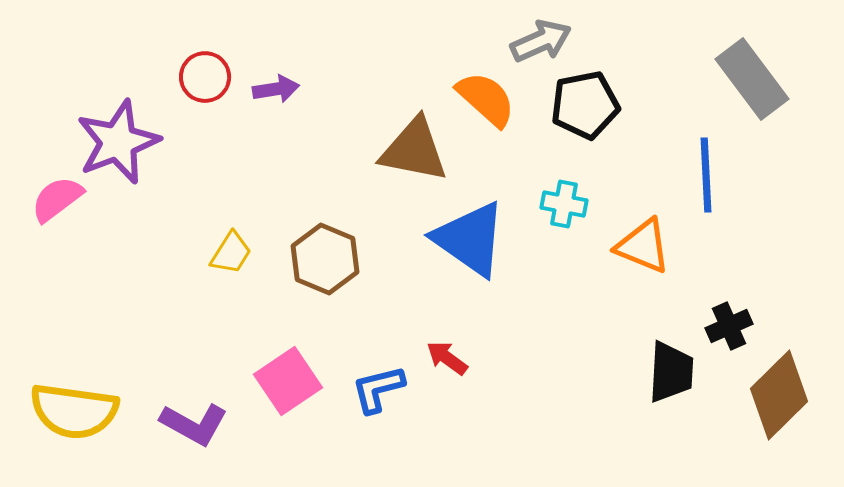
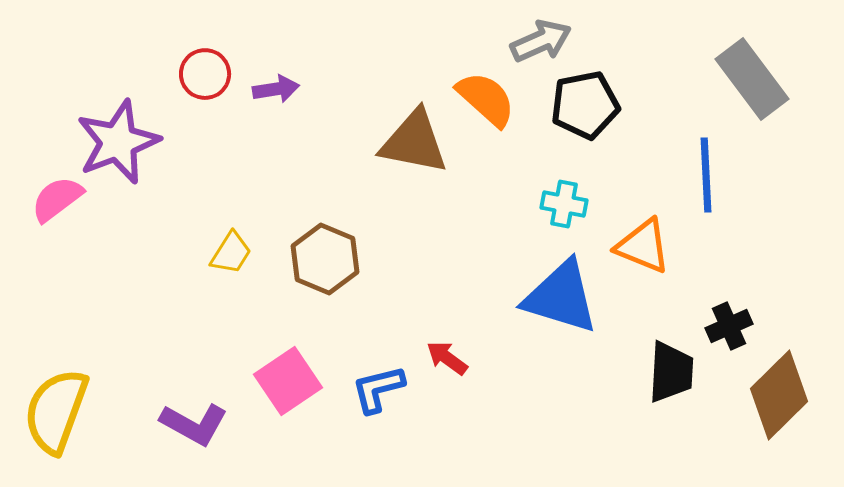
red circle: moved 3 px up
brown triangle: moved 8 px up
blue triangle: moved 91 px right, 58 px down; rotated 18 degrees counterclockwise
yellow semicircle: moved 18 px left; rotated 102 degrees clockwise
